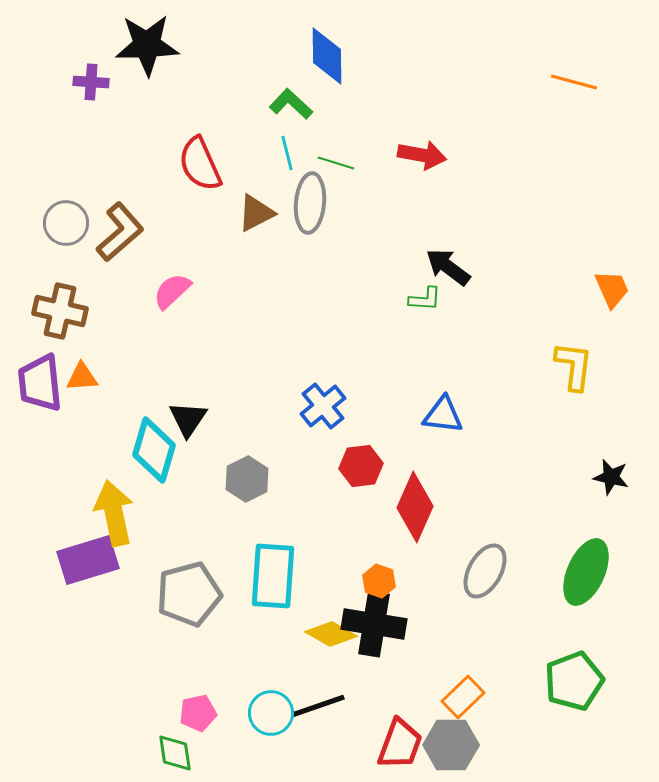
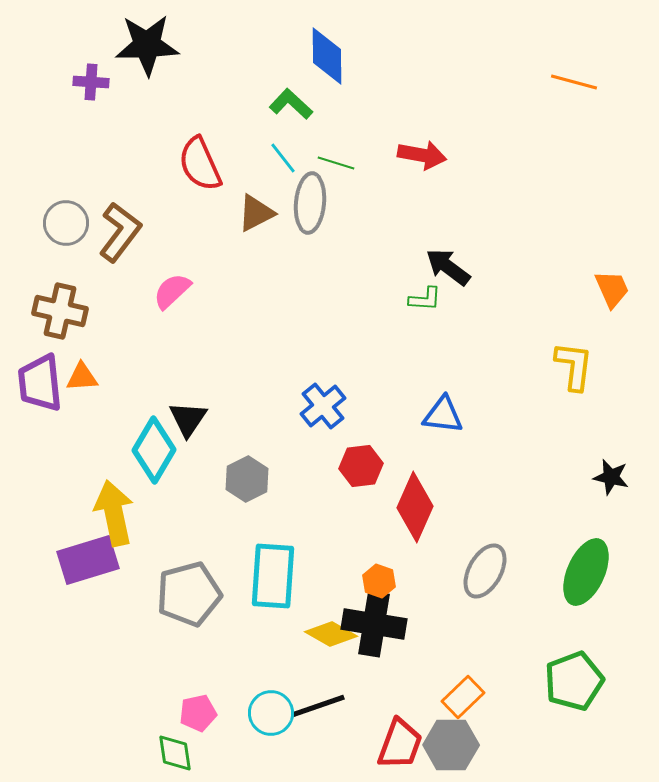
cyan line at (287, 153): moved 4 px left, 5 px down; rotated 24 degrees counterclockwise
brown L-shape at (120, 232): rotated 12 degrees counterclockwise
cyan diamond at (154, 450): rotated 14 degrees clockwise
